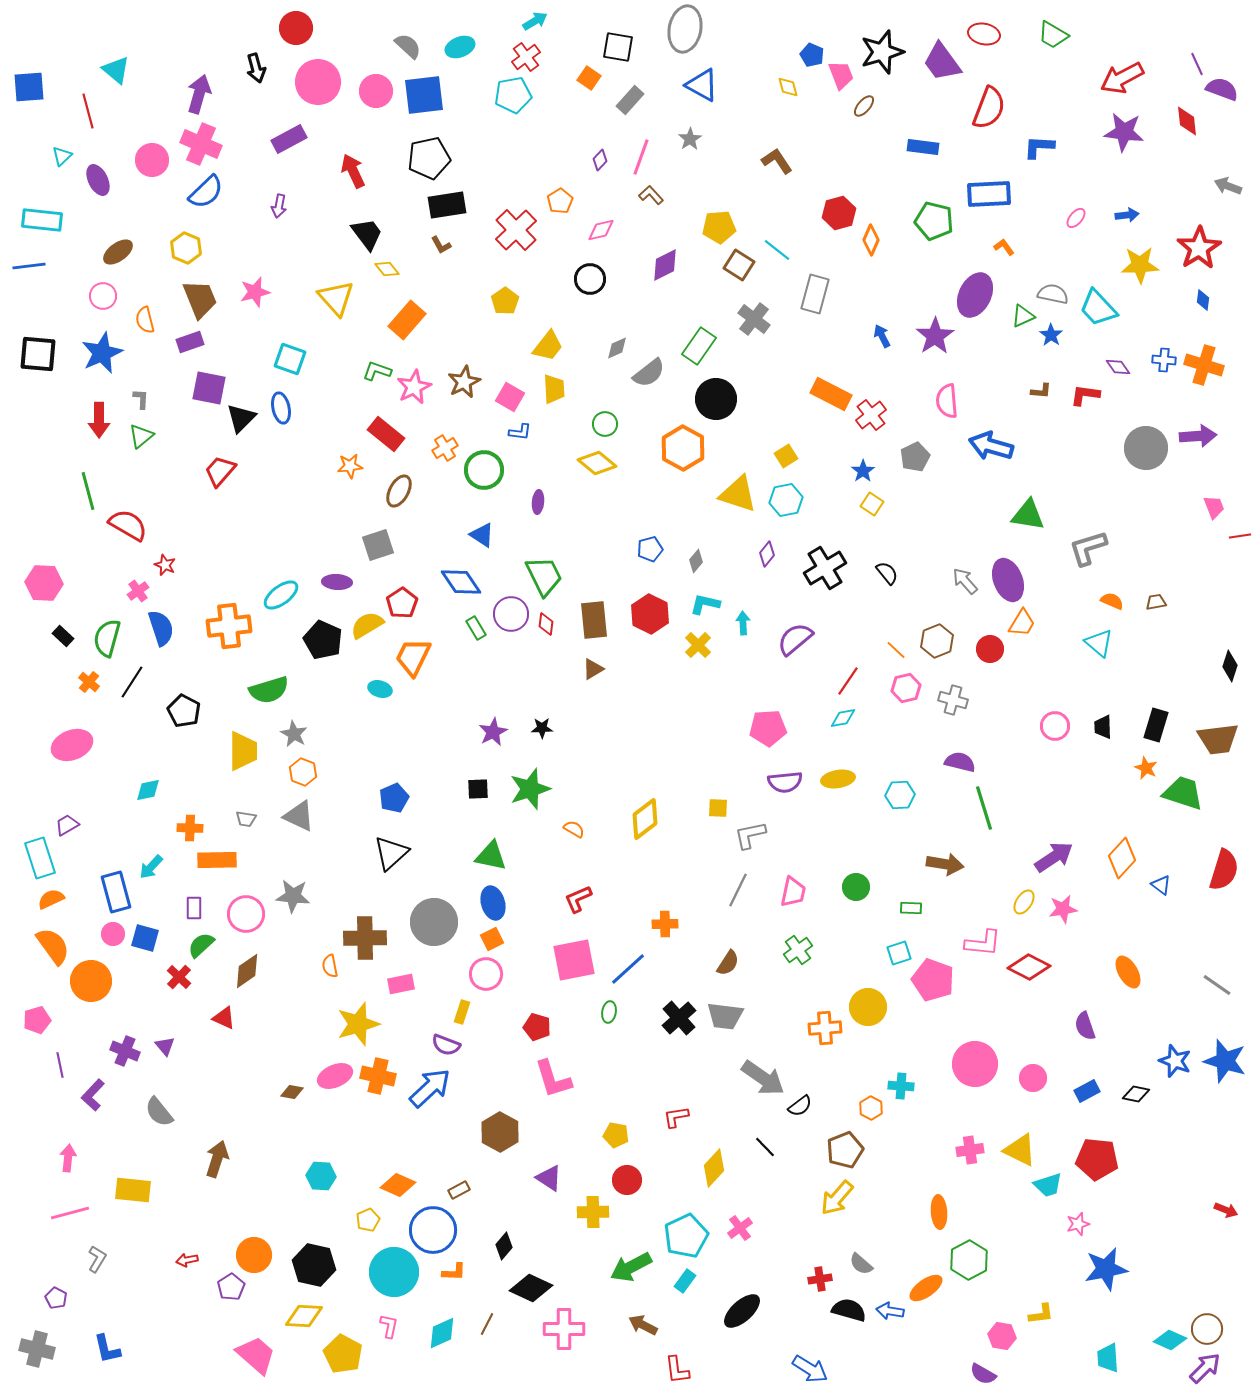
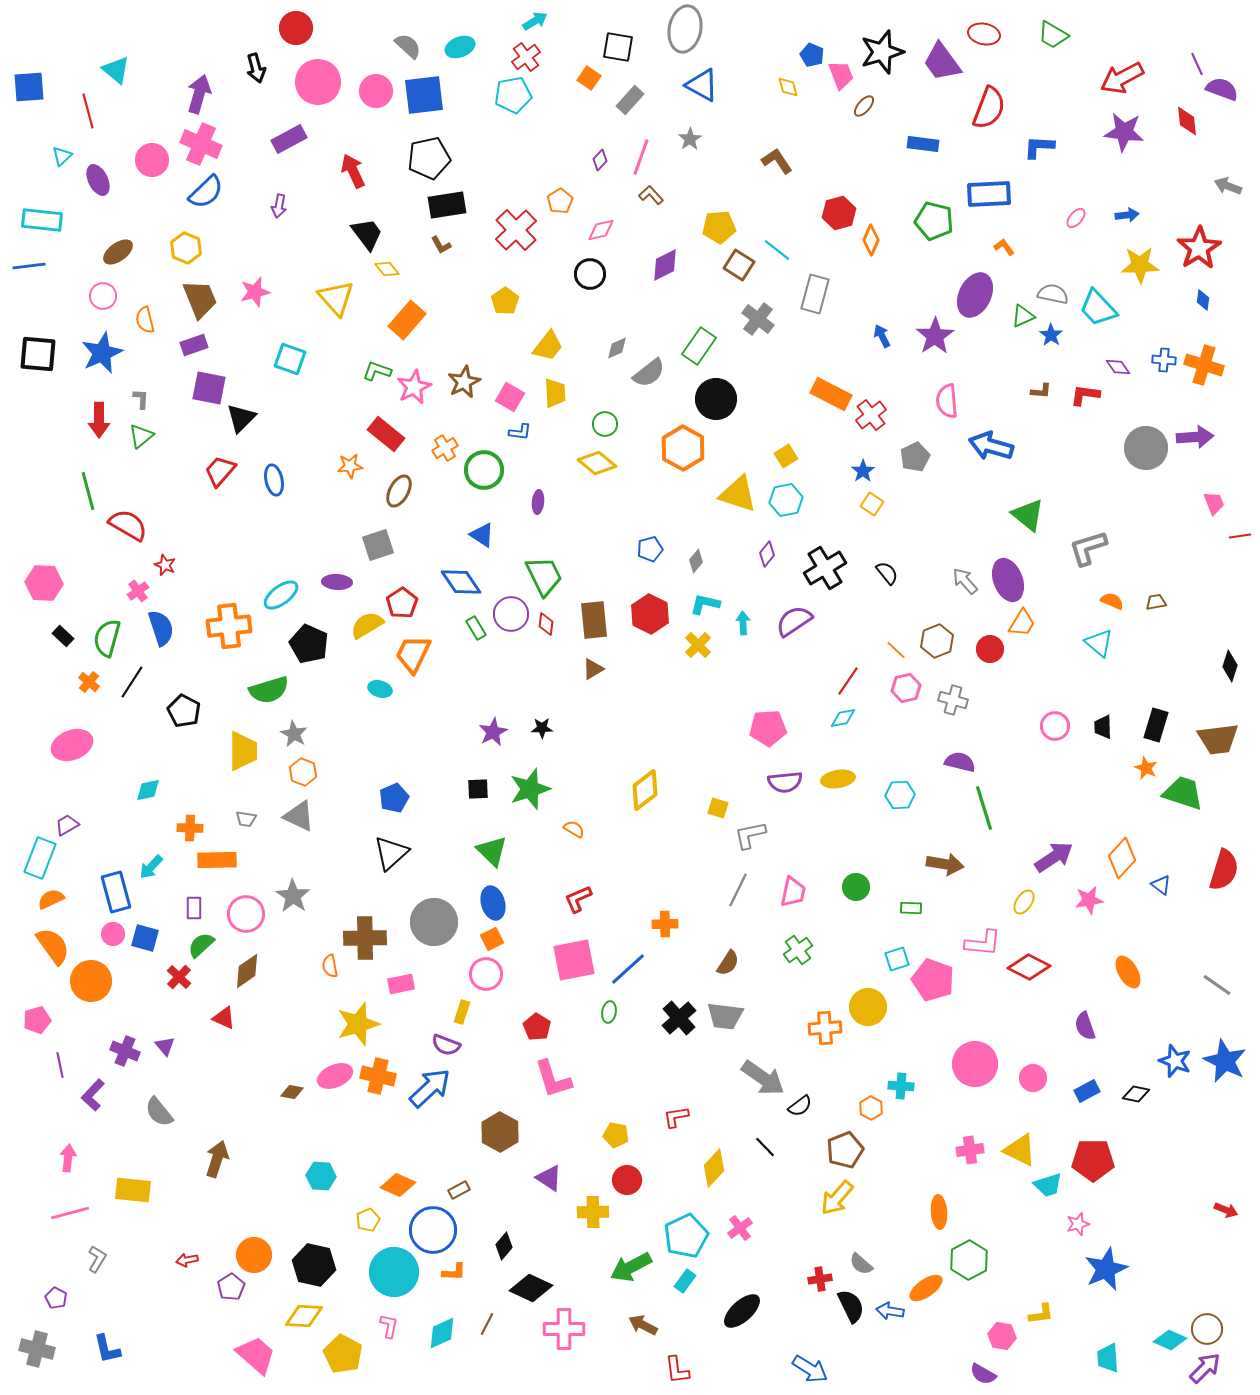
blue rectangle at (923, 147): moved 3 px up
black circle at (590, 279): moved 5 px up
gray cross at (754, 319): moved 4 px right
purple rectangle at (190, 342): moved 4 px right, 3 px down
yellow trapezoid at (554, 389): moved 1 px right, 4 px down
blue ellipse at (281, 408): moved 7 px left, 72 px down
purple arrow at (1198, 436): moved 3 px left, 1 px down
pink trapezoid at (1214, 507): moved 4 px up
green triangle at (1028, 515): rotated 30 degrees clockwise
purple semicircle at (795, 639): moved 1 px left, 18 px up; rotated 6 degrees clockwise
black pentagon at (323, 640): moved 14 px left, 4 px down
orange trapezoid at (413, 657): moved 3 px up
yellow square at (718, 808): rotated 15 degrees clockwise
yellow diamond at (645, 819): moved 29 px up
green triangle at (491, 856): moved 1 px right, 5 px up; rotated 32 degrees clockwise
cyan rectangle at (40, 858): rotated 39 degrees clockwise
gray star at (293, 896): rotated 28 degrees clockwise
pink star at (1063, 909): moved 26 px right, 9 px up
cyan square at (899, 953): moved 2 px left, 6 px down
red pentagon at (537, 1027): rotated 16 degrees clockwise
blue star at (1225, 1061): rotated 9 degrees clockwise
red pentagon at (1097, 1159): moved 4 px left, 1 px down; rotated 6 degrees counterclockwise
blue star at (1106, 1269): rotated 12 degrees counterclockwise
black semicircle at (849, 1310): moved 2 px right, 4 px up; rotated 48 degrees clockwise
